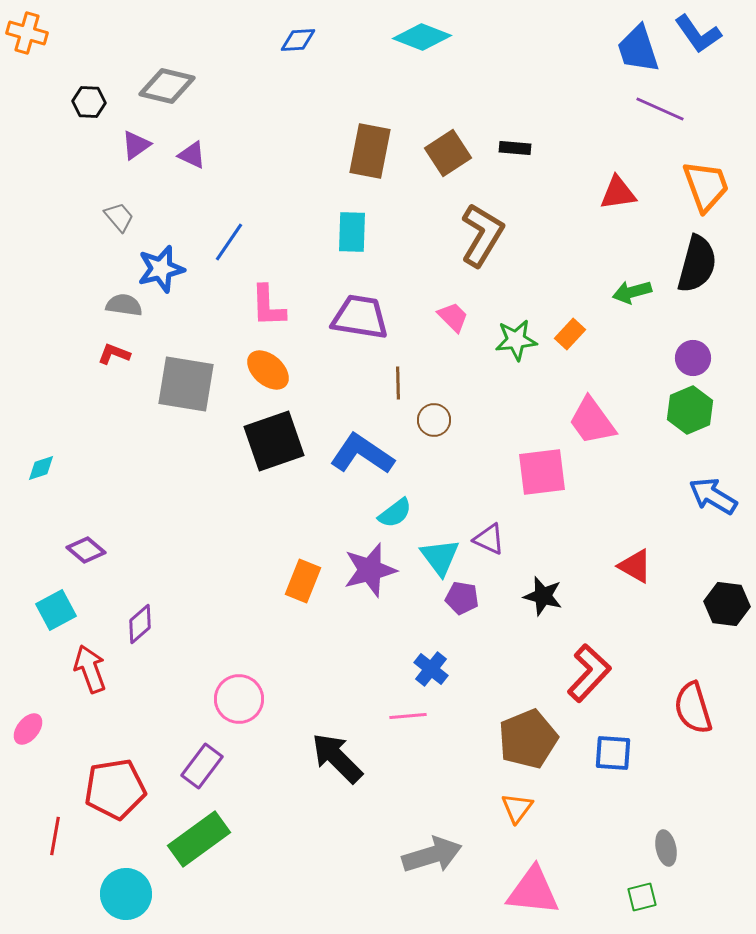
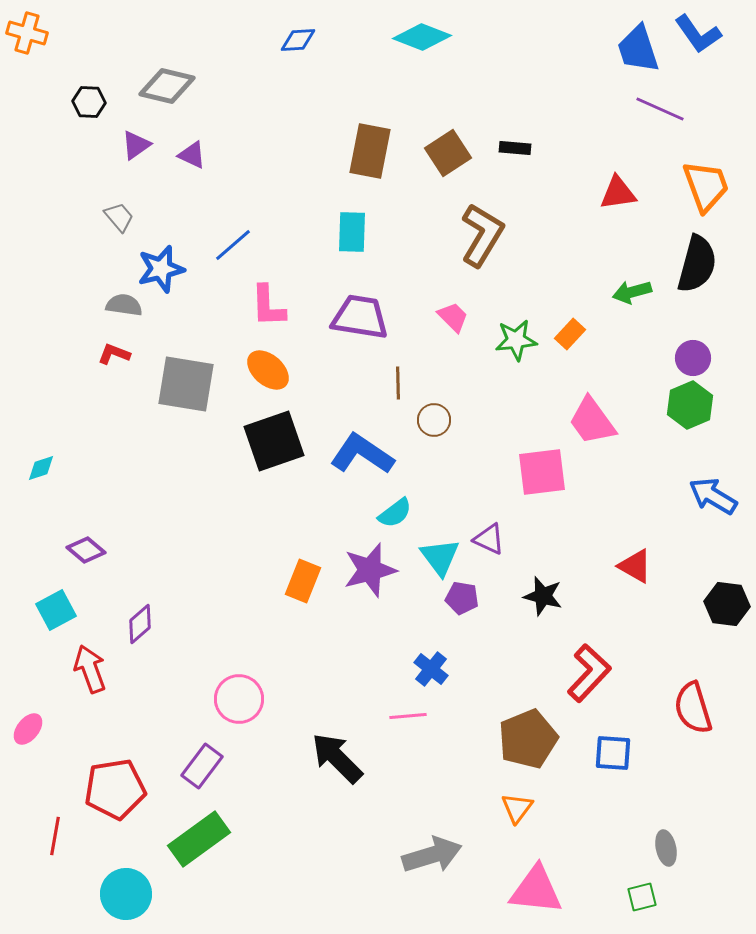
blue line at (229, 242): moved 4 px right, 3 px down; rotated 15 degrees clockwise
green hexagon at (690, 410): moved 5 px up
pink triangle at (533, 891): moved 3 px right, 1 px up
